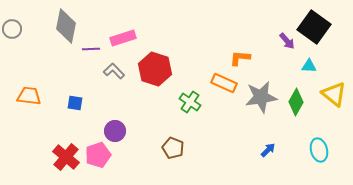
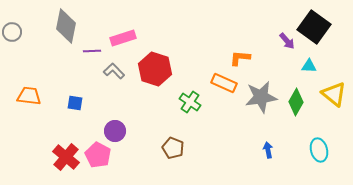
gray circle: moved 3 px down
purple line: moved 1 px right, 2 px down
blue arrow: rotated 56 degrees counterclockwise
pink pentagon: rotated 25 degrees counterclockwise
